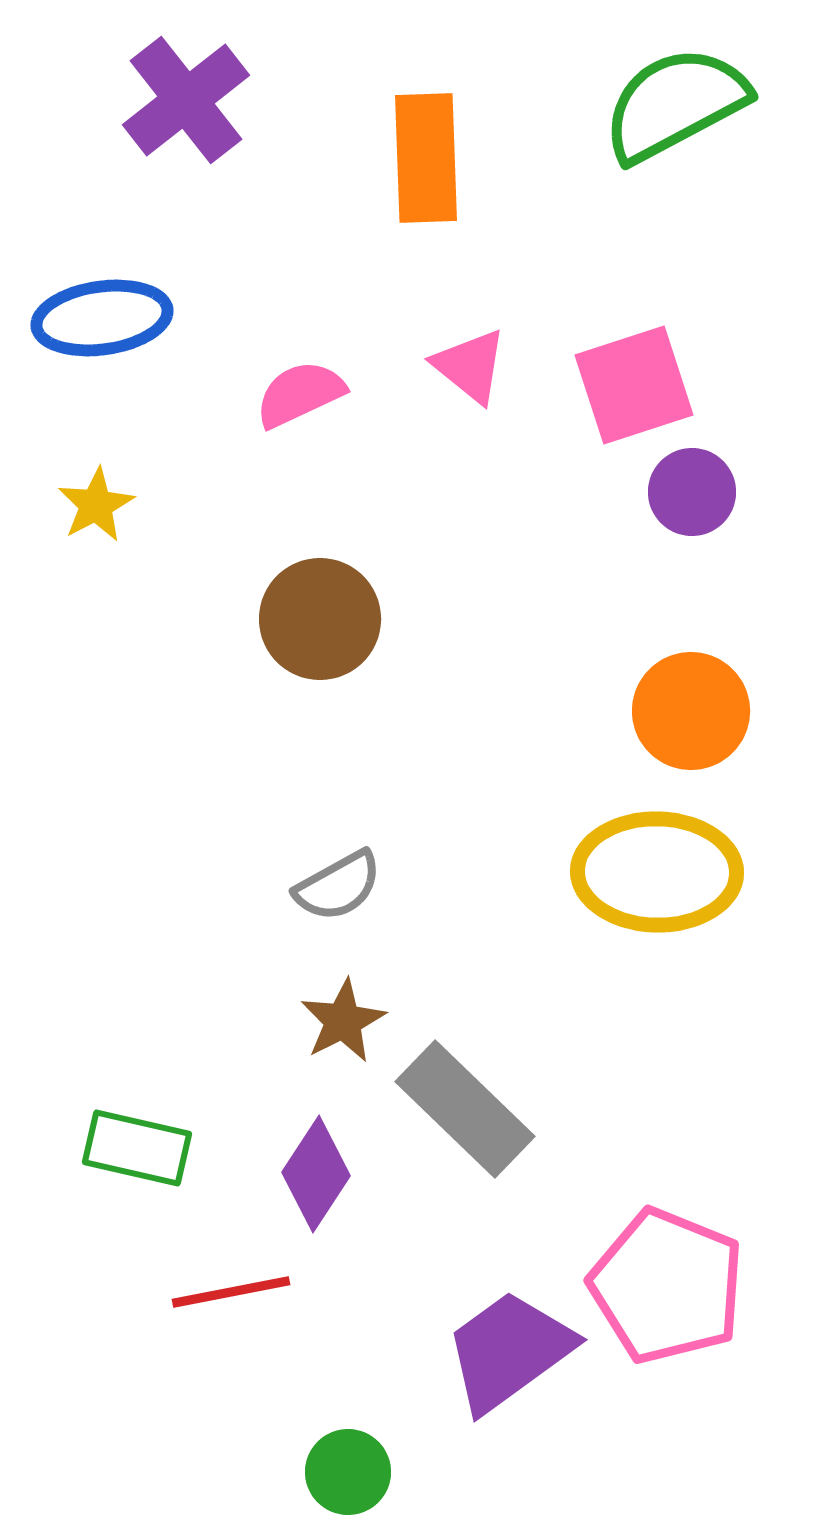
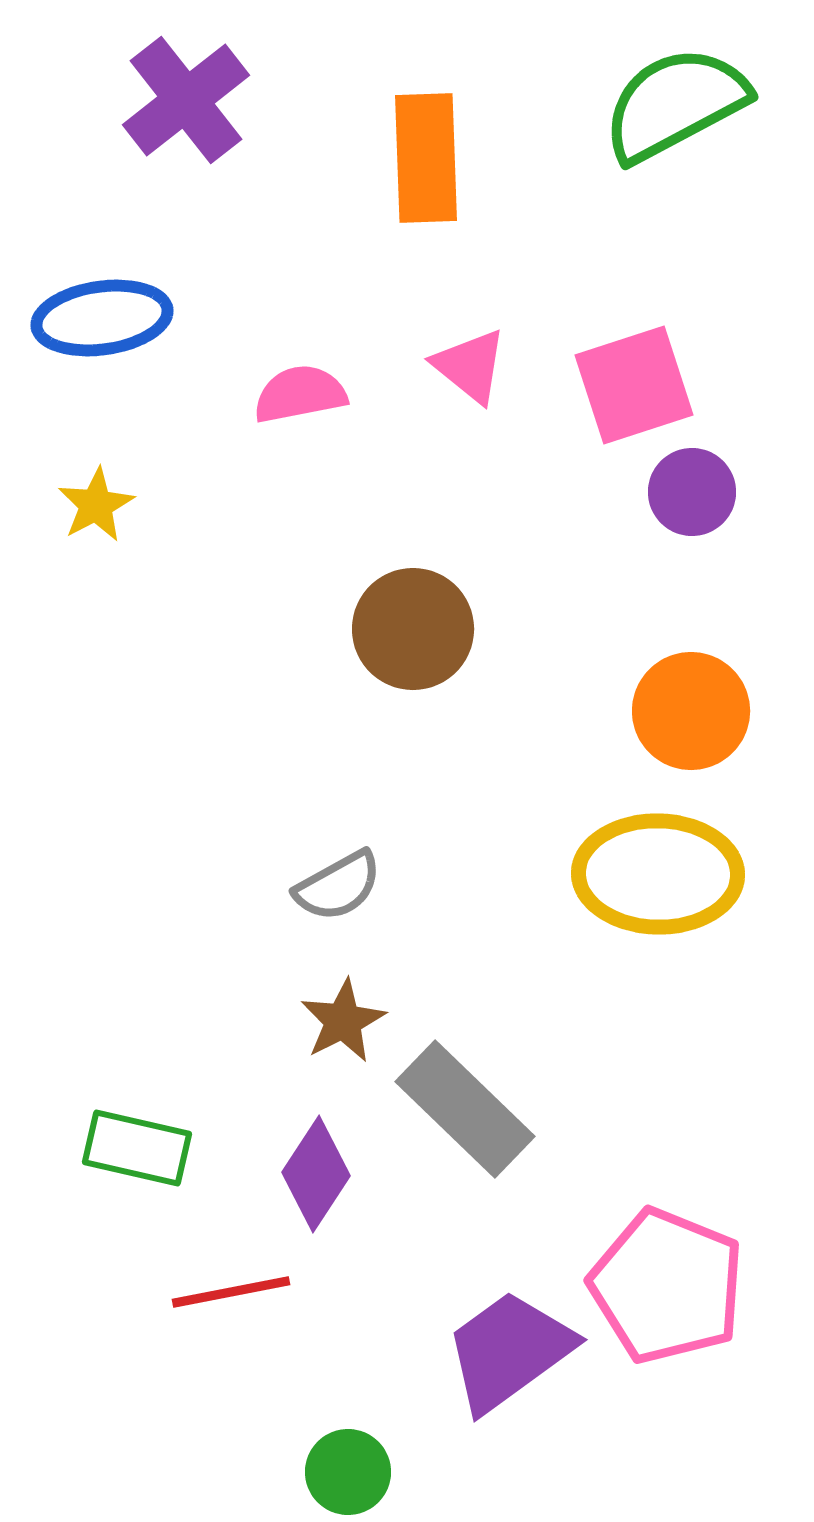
pink semicircle: rotated 14 degrees clockwise
brown circle: moved 93 px right, 10 px down
yellow ellipse: moved 1 px right, 2 px down
